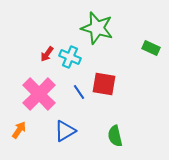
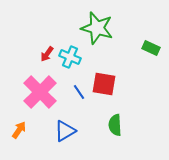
pink cross: moved 1 px right, 2 px up
green semicircle: moved 11 px up; rotated 10 degrees clockwise
